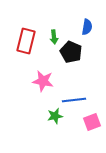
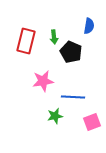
blue semicircle: moved 2 px right, 1 px up
pink star: rotated 20 degrees counterclockwise
blue line: moved 1 px left, 3 px up; rotated 10 degrees clockwise
